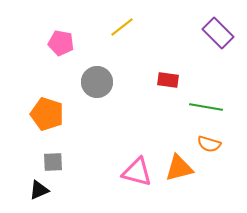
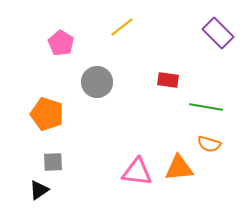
pink pentagon: rotated 20 degrees clockwise
orange triangle: rotated 8 degrees clockwise
pink triangle: rotated 8 degrees counterclockwise
black triangle: rotated 10 degrees counterclockwise
